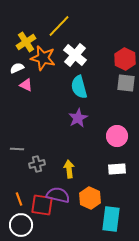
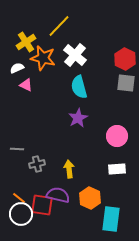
orange line: moved 1 px up; rotated 32 degrees counterclockwise
white circle: moved 11 px up
